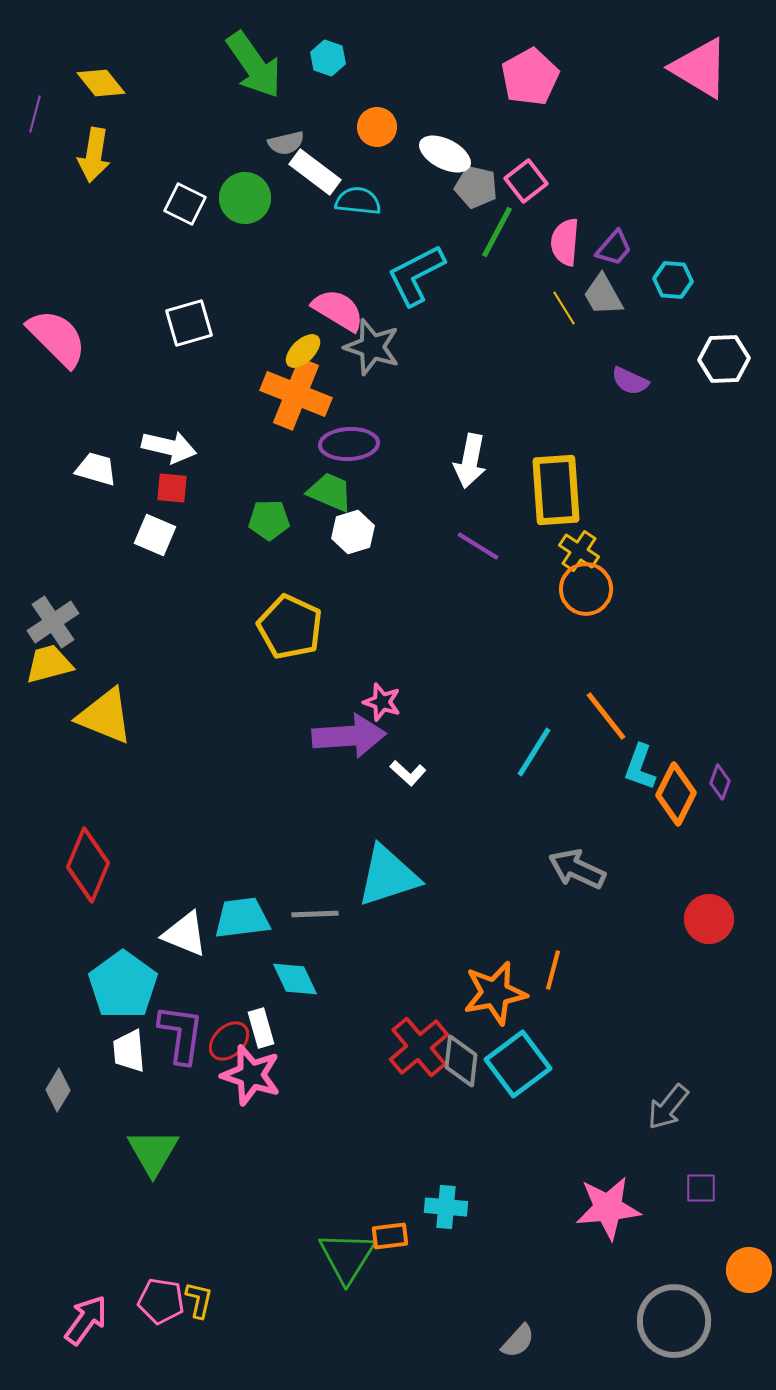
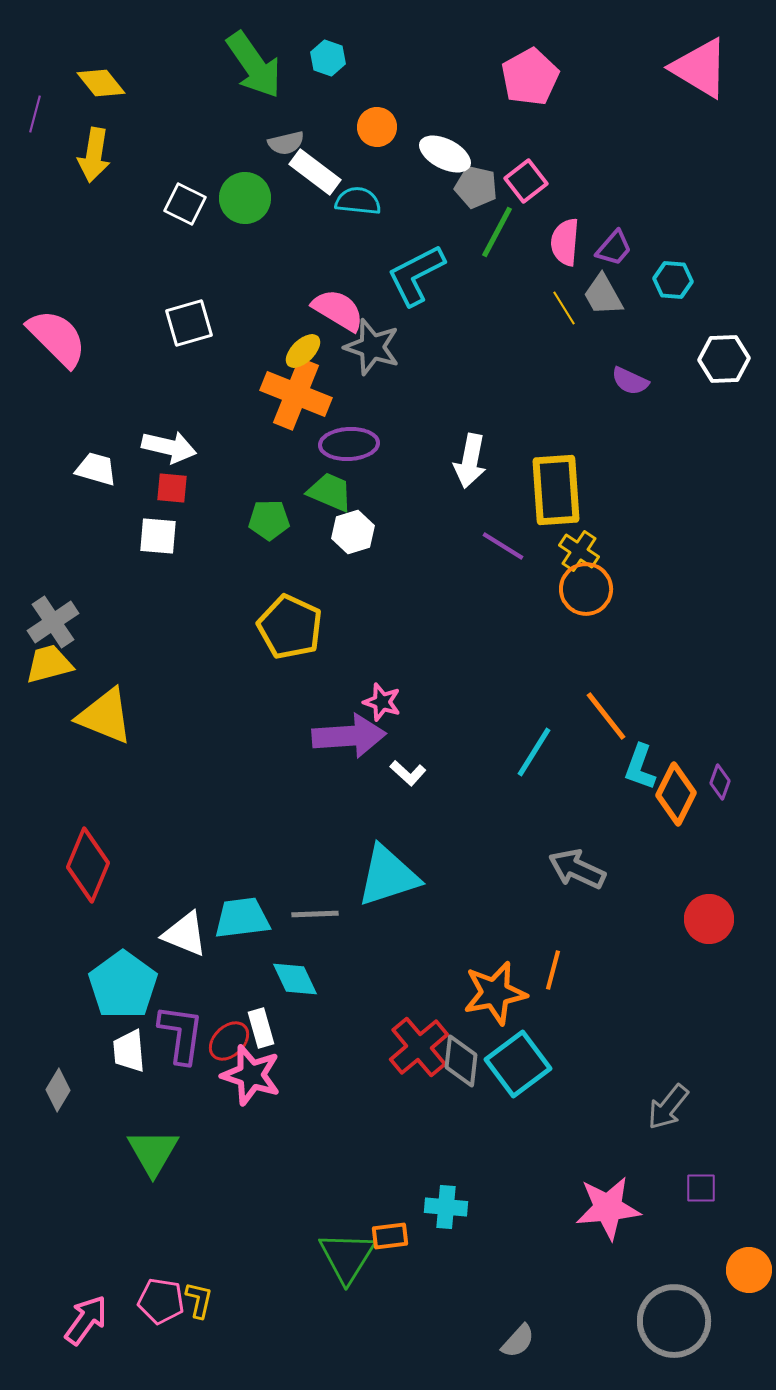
white square at (155, 535): moved 3 px right, 1 px down; rotated 18 degrees counterclockwise
purple line at (478, 546): moved 25 px right
